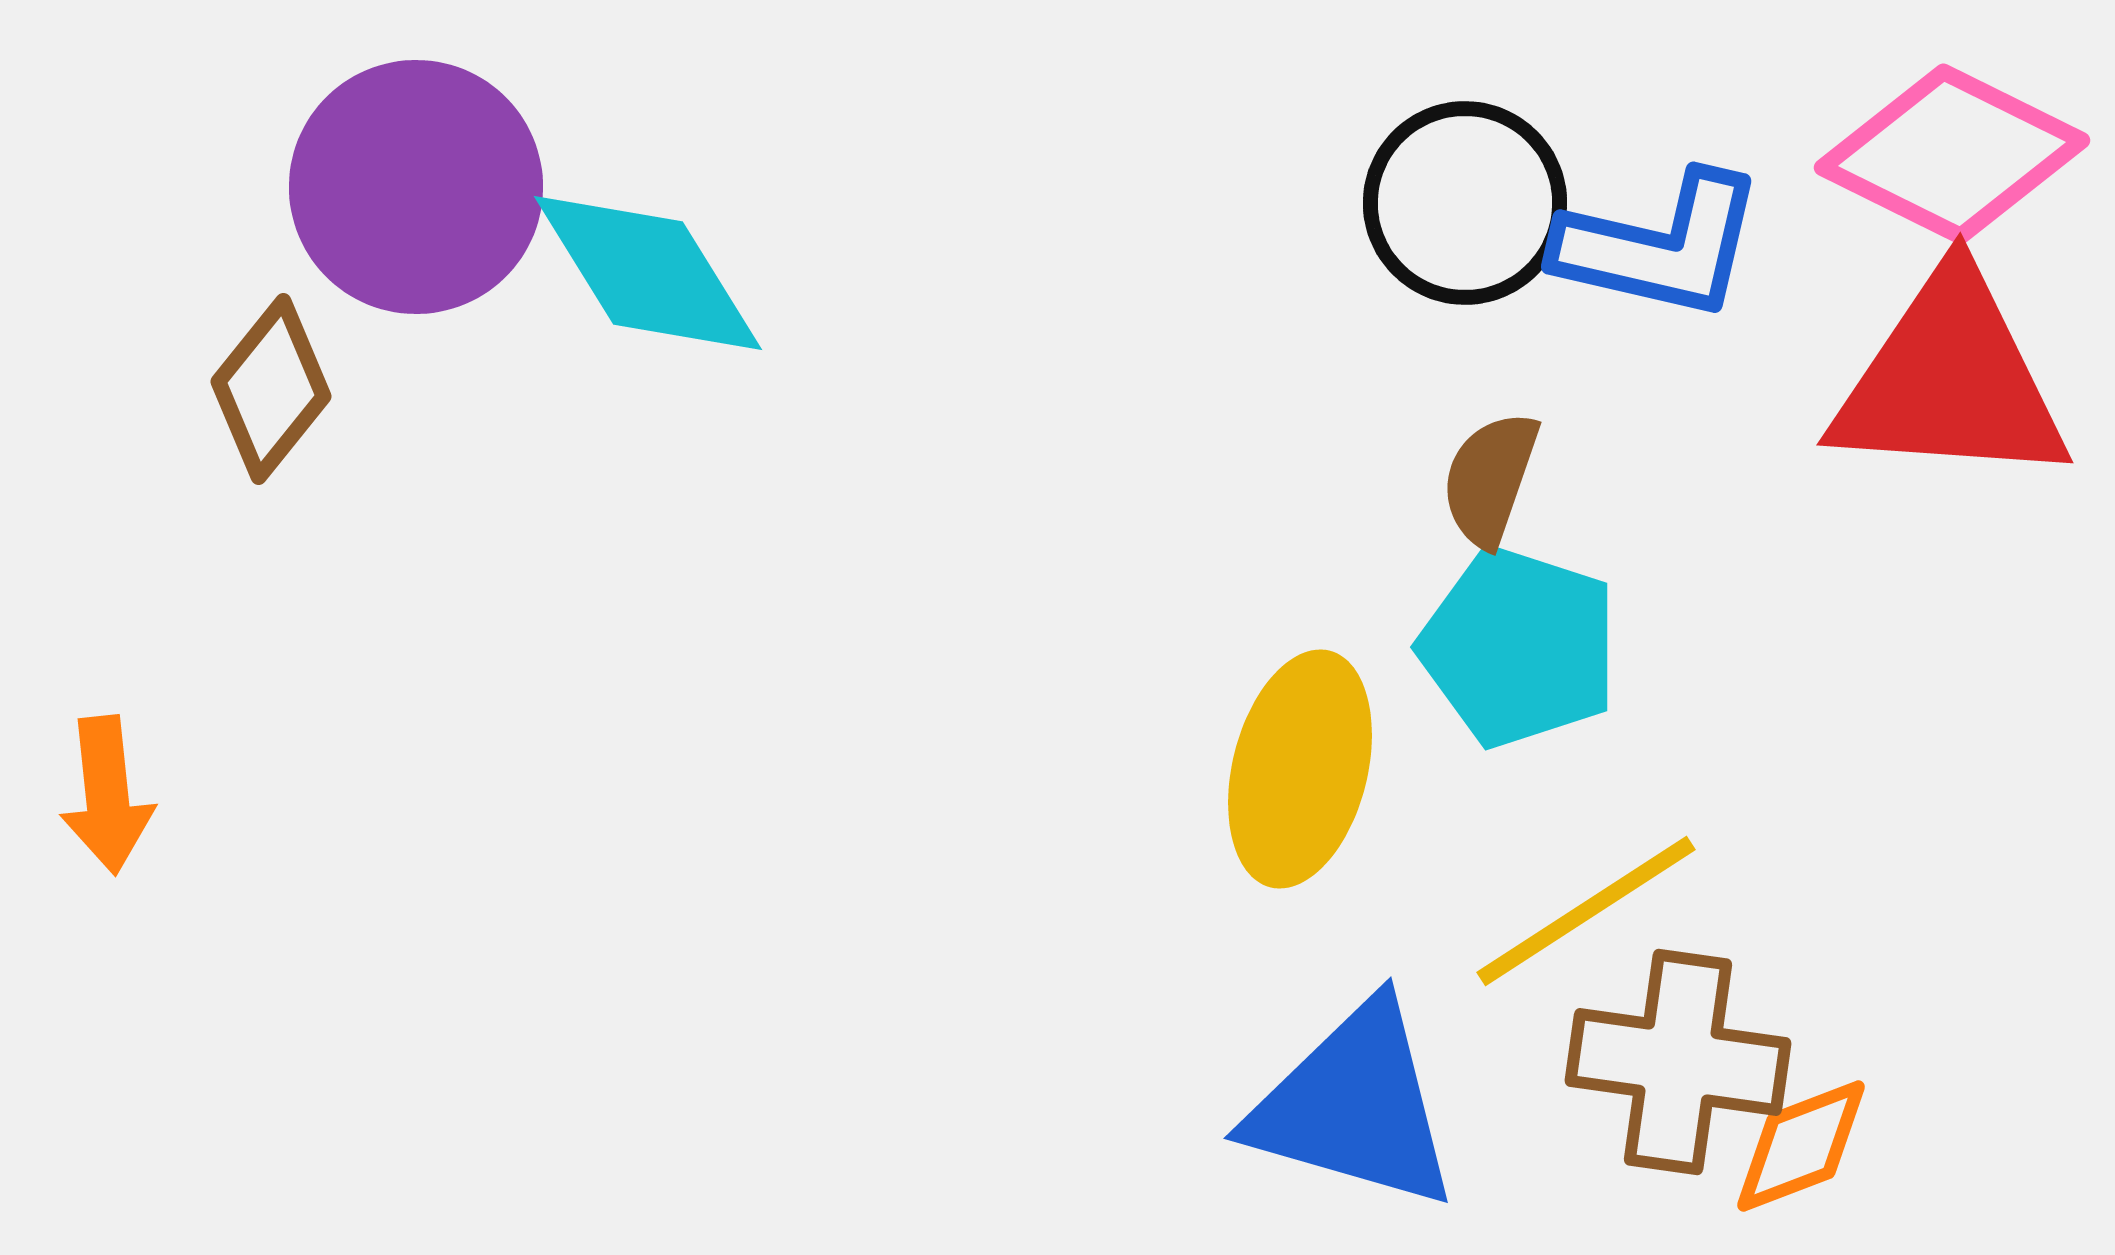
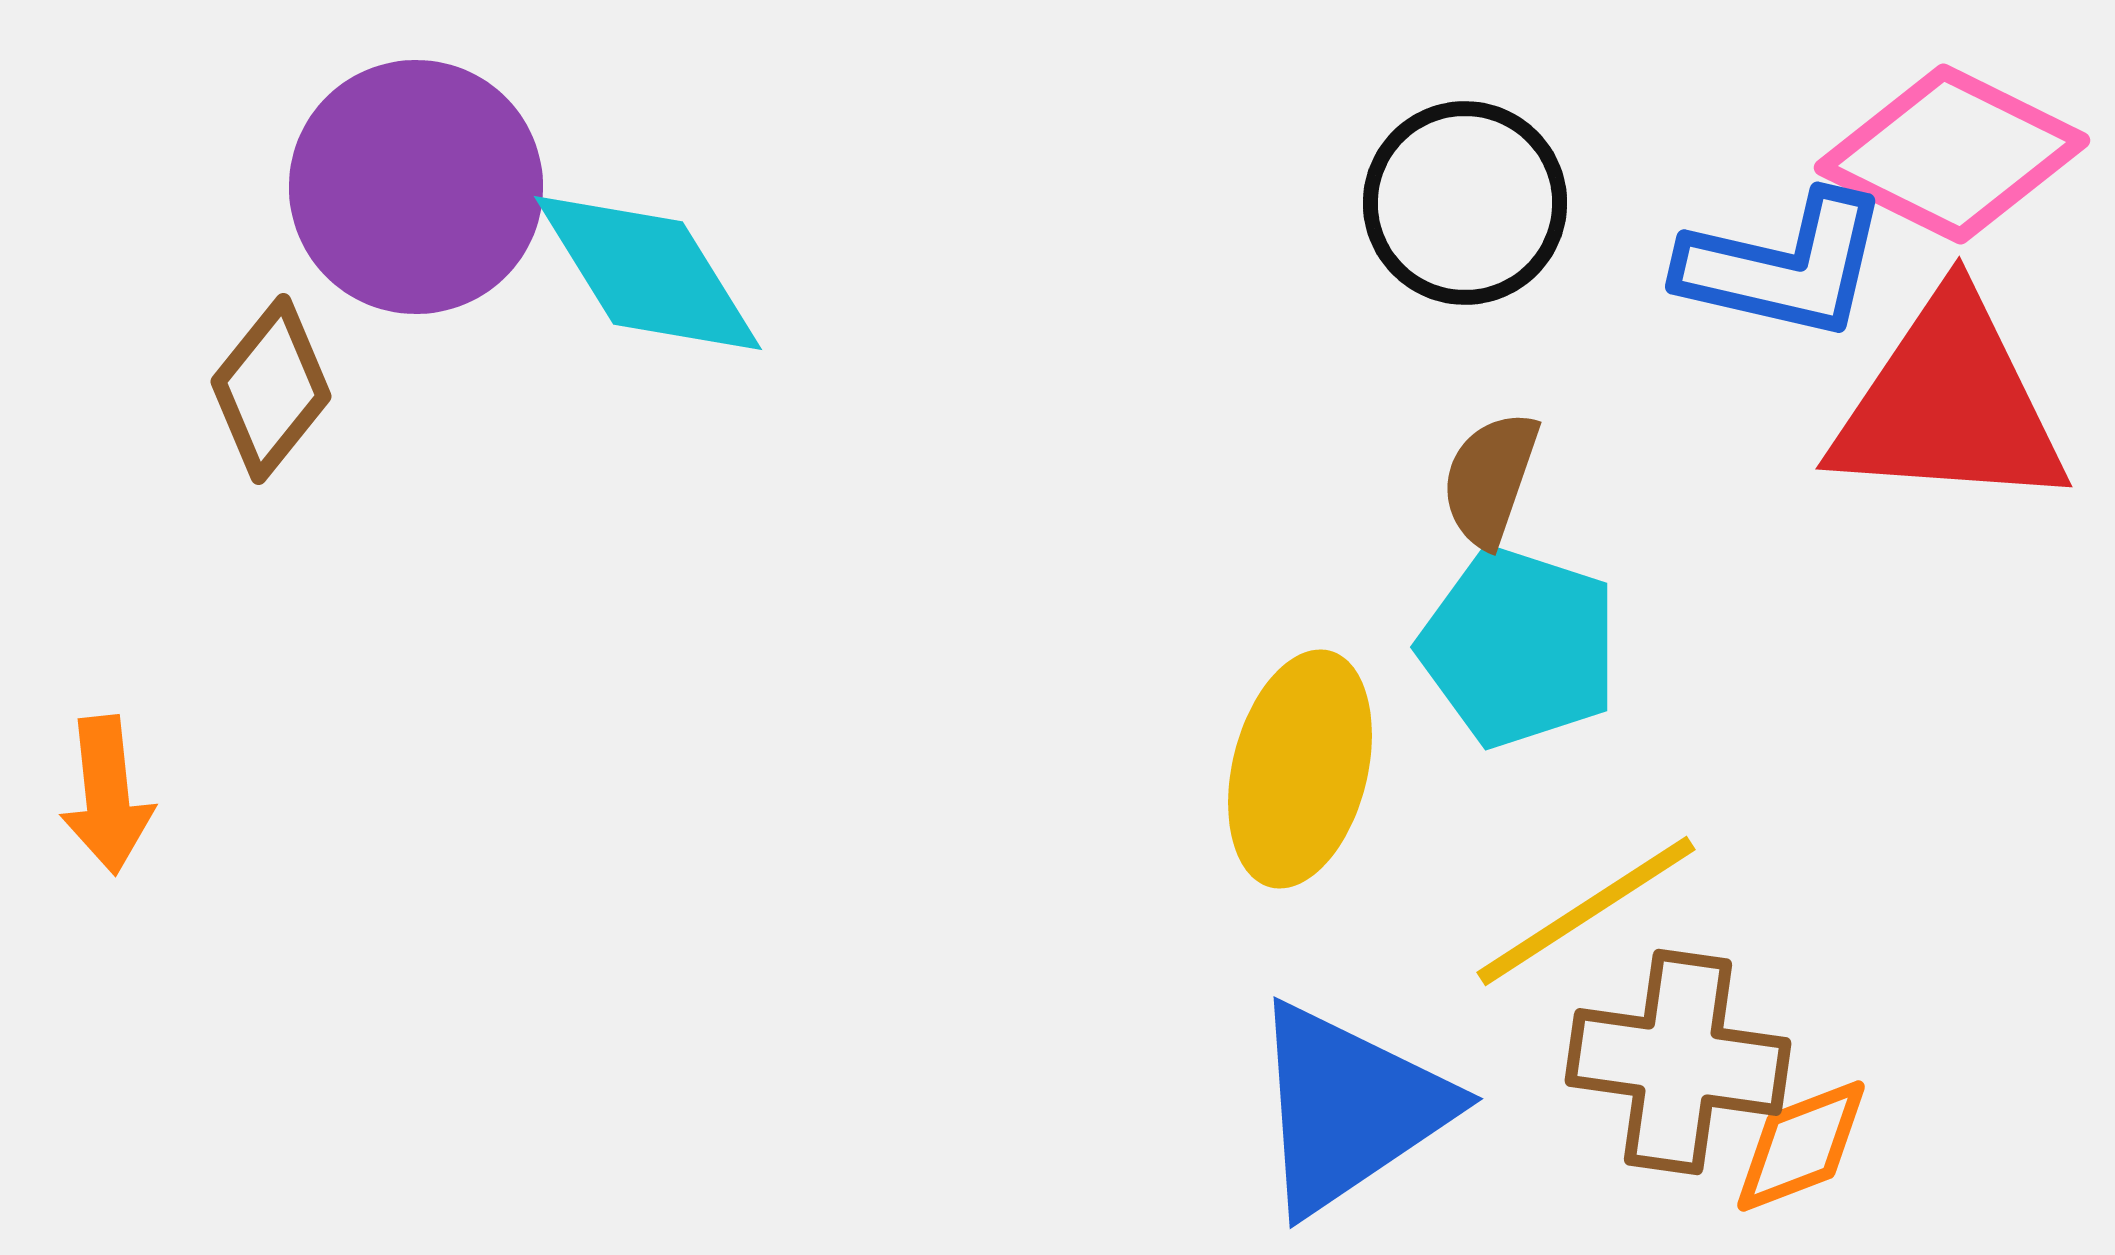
blue L-shape: moved 124 px right, 20 px down
red triangle: moved 1 px left, 24 px down
blue triangle: moved 5 px left, 2 px down; rotated 50 degrees counterclockwise
